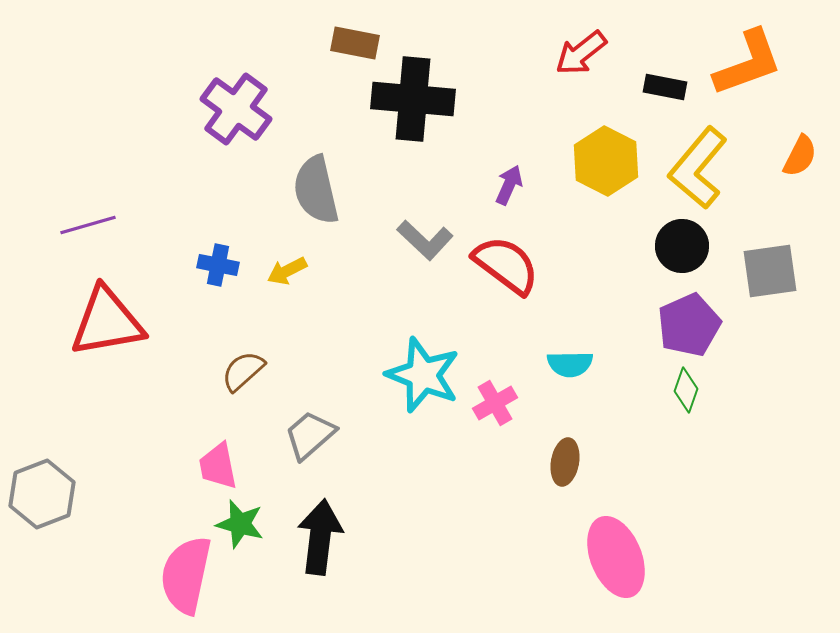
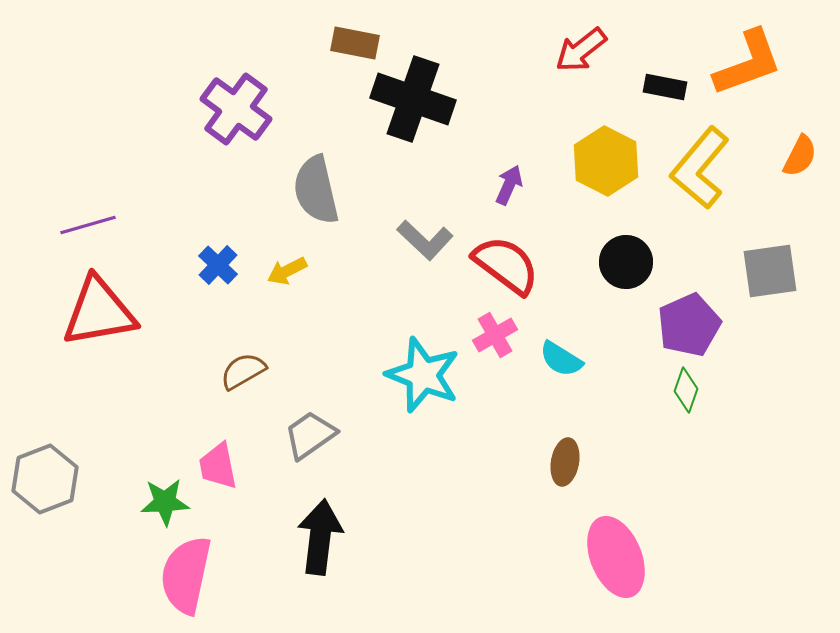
red arrow: moved 3 px up
black cross: rotated 14 degrees clockwise
yellow L-shape: moved 2 px right
black circle: moved 56 px left, 16 px down
blue cross: rotated 33 degrees clockwise
red triangle: moved 8 px left, 10 px up
cyan semicircle: moved 9 px left, 5 px up; rotated 33 degrees clockwise
brown semicircle: rotated 12 degrees clockwise
pink cross: moved 68 px up
gray trapezoid: rotated 6 degrees clockwise
gray hexagon: moved 3 px right, 15 px up
green star: moved 75 px left, 22 px up; rotated 18 degrees counterclockwise
